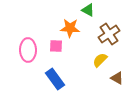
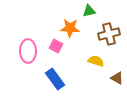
green triangle: moved 1 px right, 1 px down; rotated 40 degrees counterclockwise
brown cross: rotated 20 degrees clockwise
pink square: rotated 24 degrees clockwise
pink ellipse: moved 1 px down
yellow semicircle: moved 4 px left, 1 px down; rotated 63 degrees clockwise
